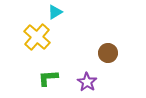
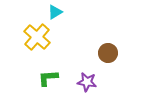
purple star: rotated 24 degrees counterclockwise
